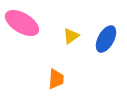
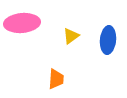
pink ellipse: rotated 36 degrees counterclockwise
blue ellipse: moved 2 px right, 1 px down; rotated 24 degrees counterclockwise
